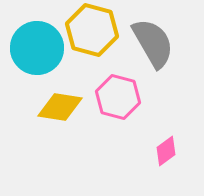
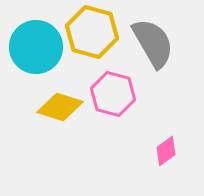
yellow hexagon: moved 2 px down
cyan circle: moved 1 px left, 1 px up
pink hexagon: moved 5 px left, 3 px up
yellow diamond: rotated 9 degrees clockwise
